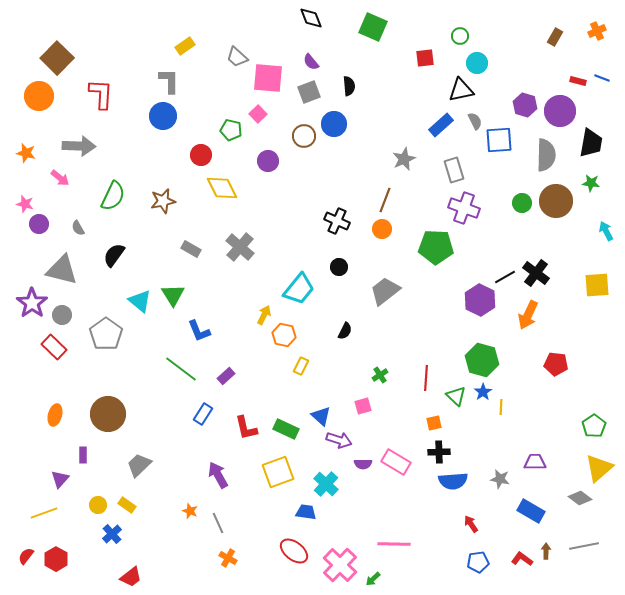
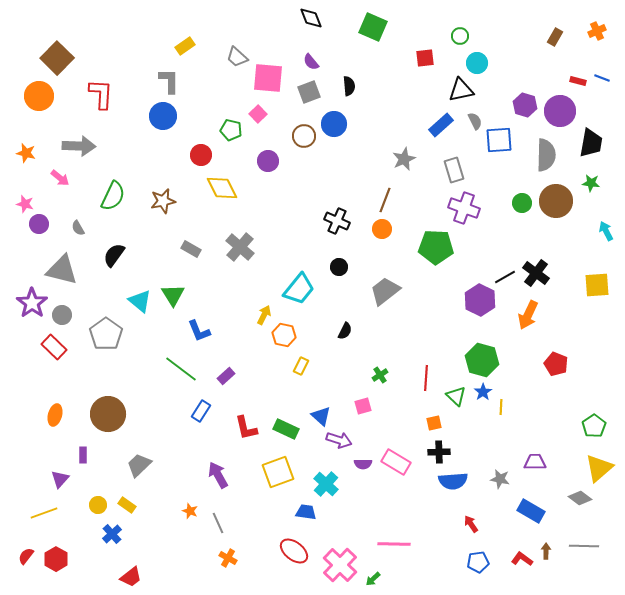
red pentagon at (556, 364): rotated 15 degrees clockwise
blue rectangle at (203, 414): moved 2 px left, 3 px up
gray line at (584, 546): rotated 12 degrees clockwise
